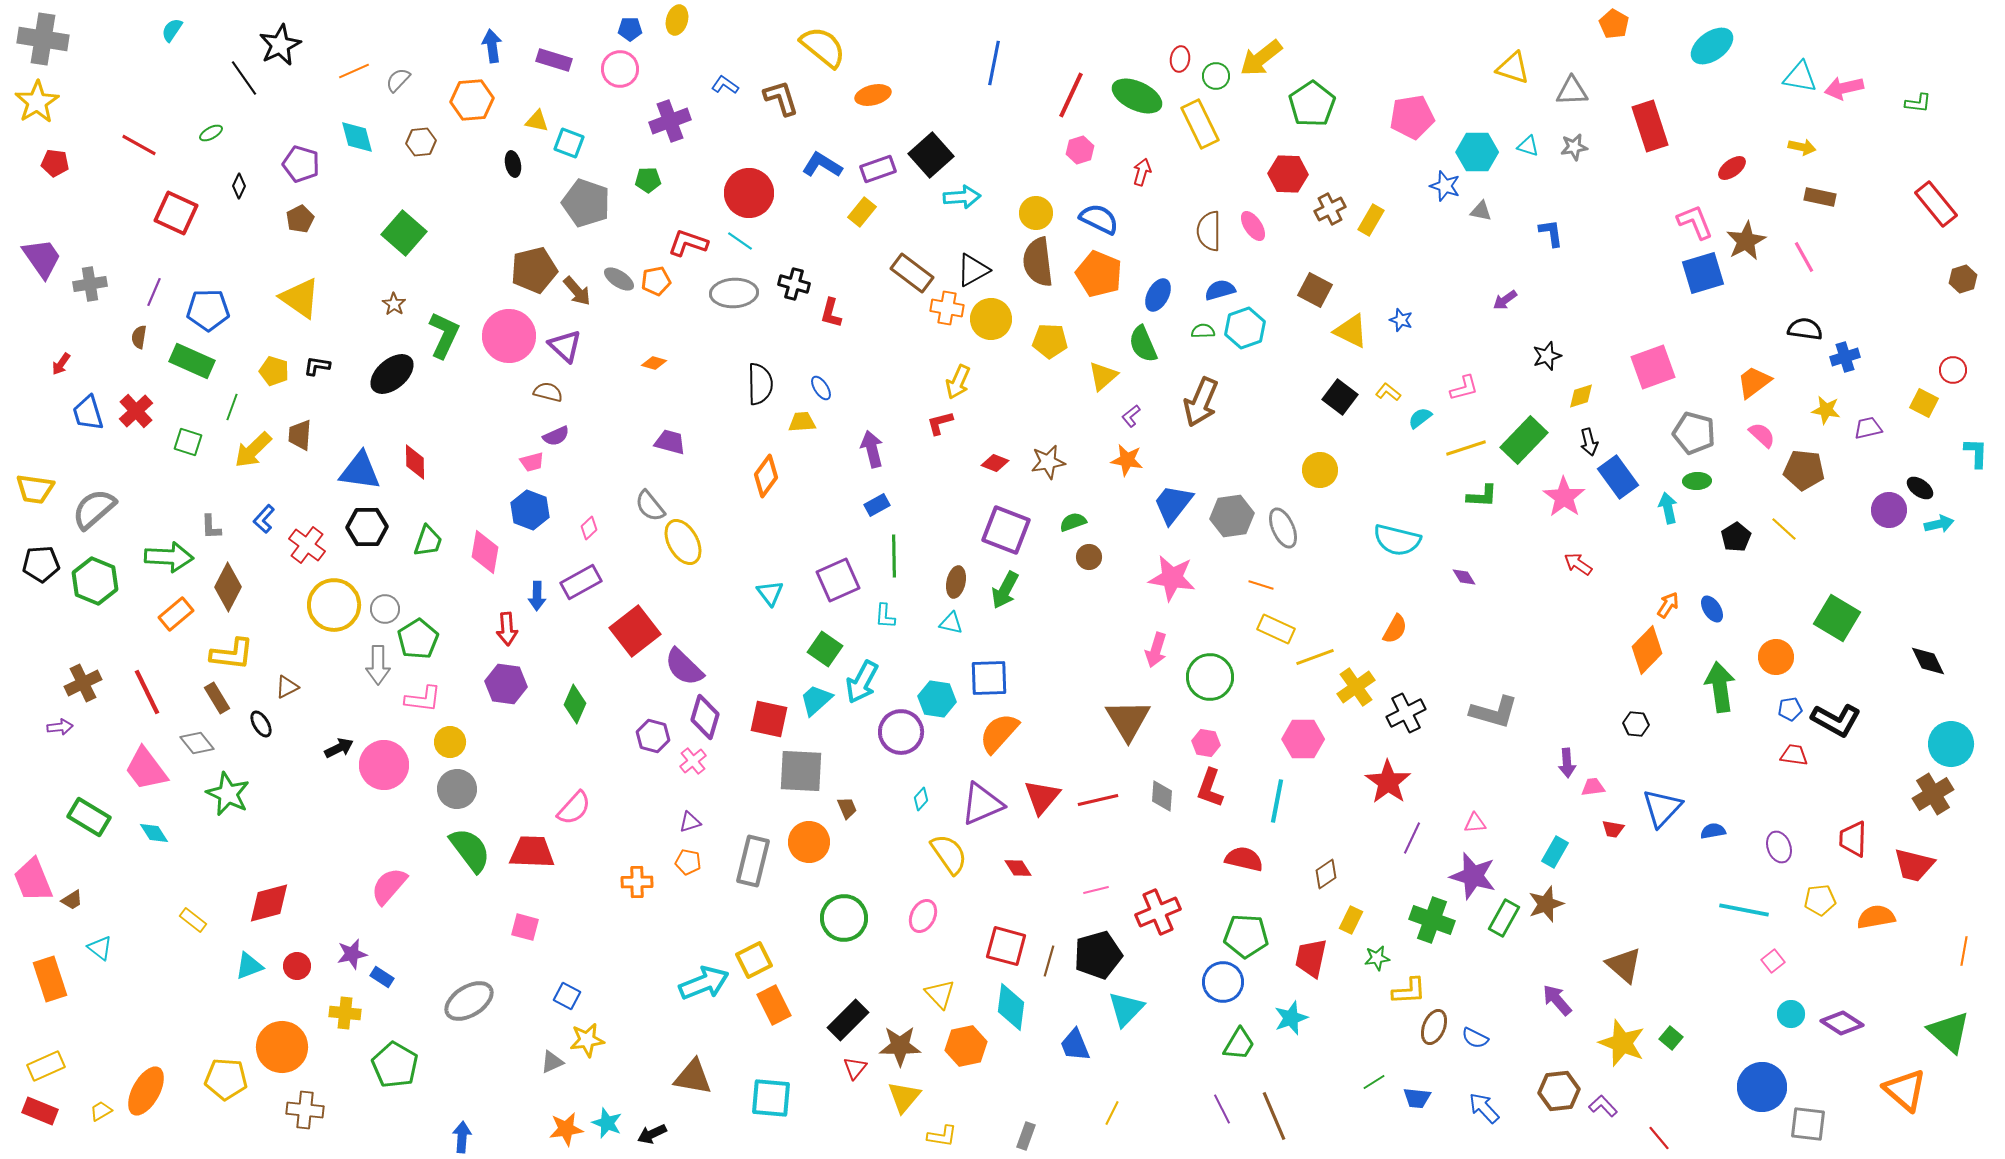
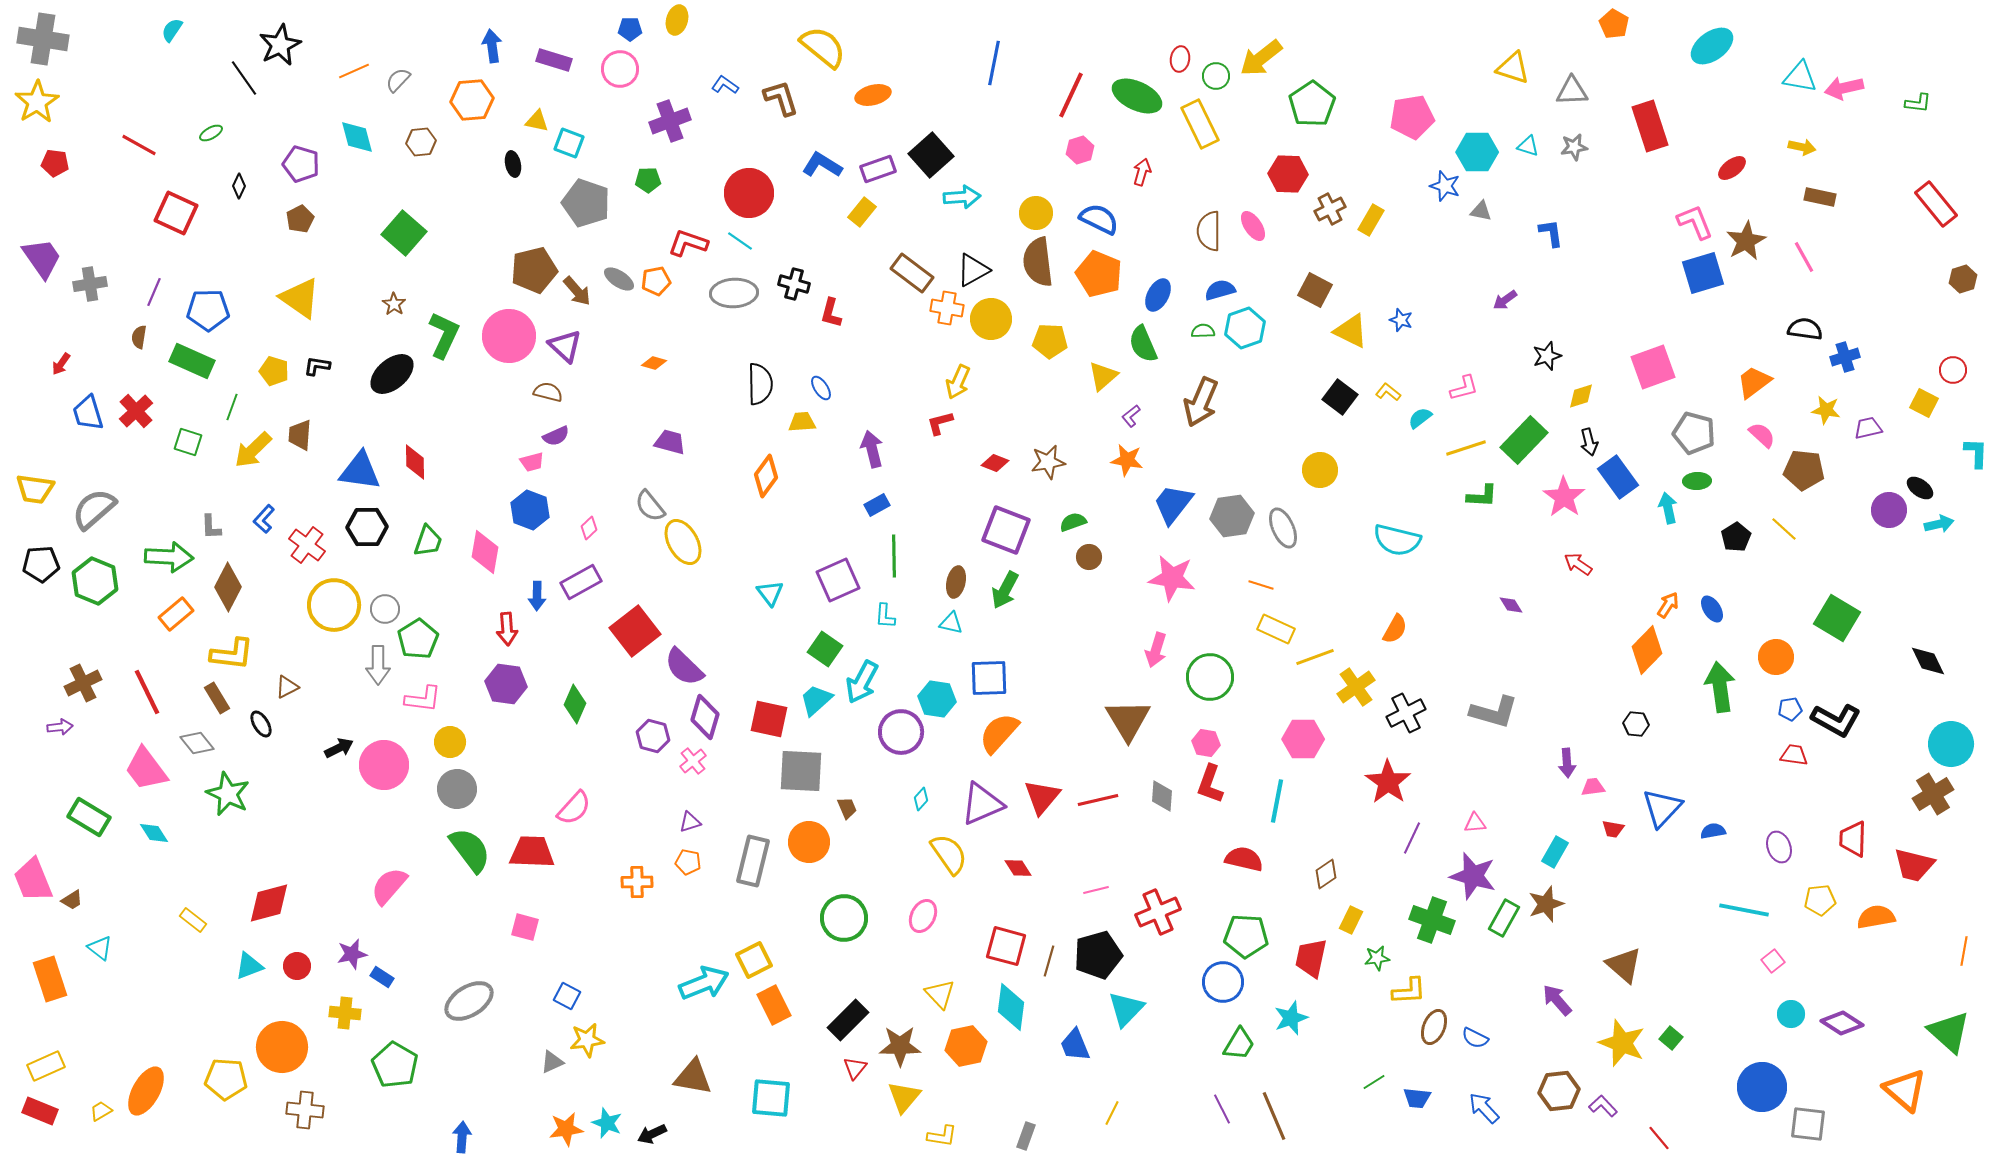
purple diamond at (1464, 577): moved 47 px right, 28 px down
red L-shape at (1210, 788): moved 4 px up
